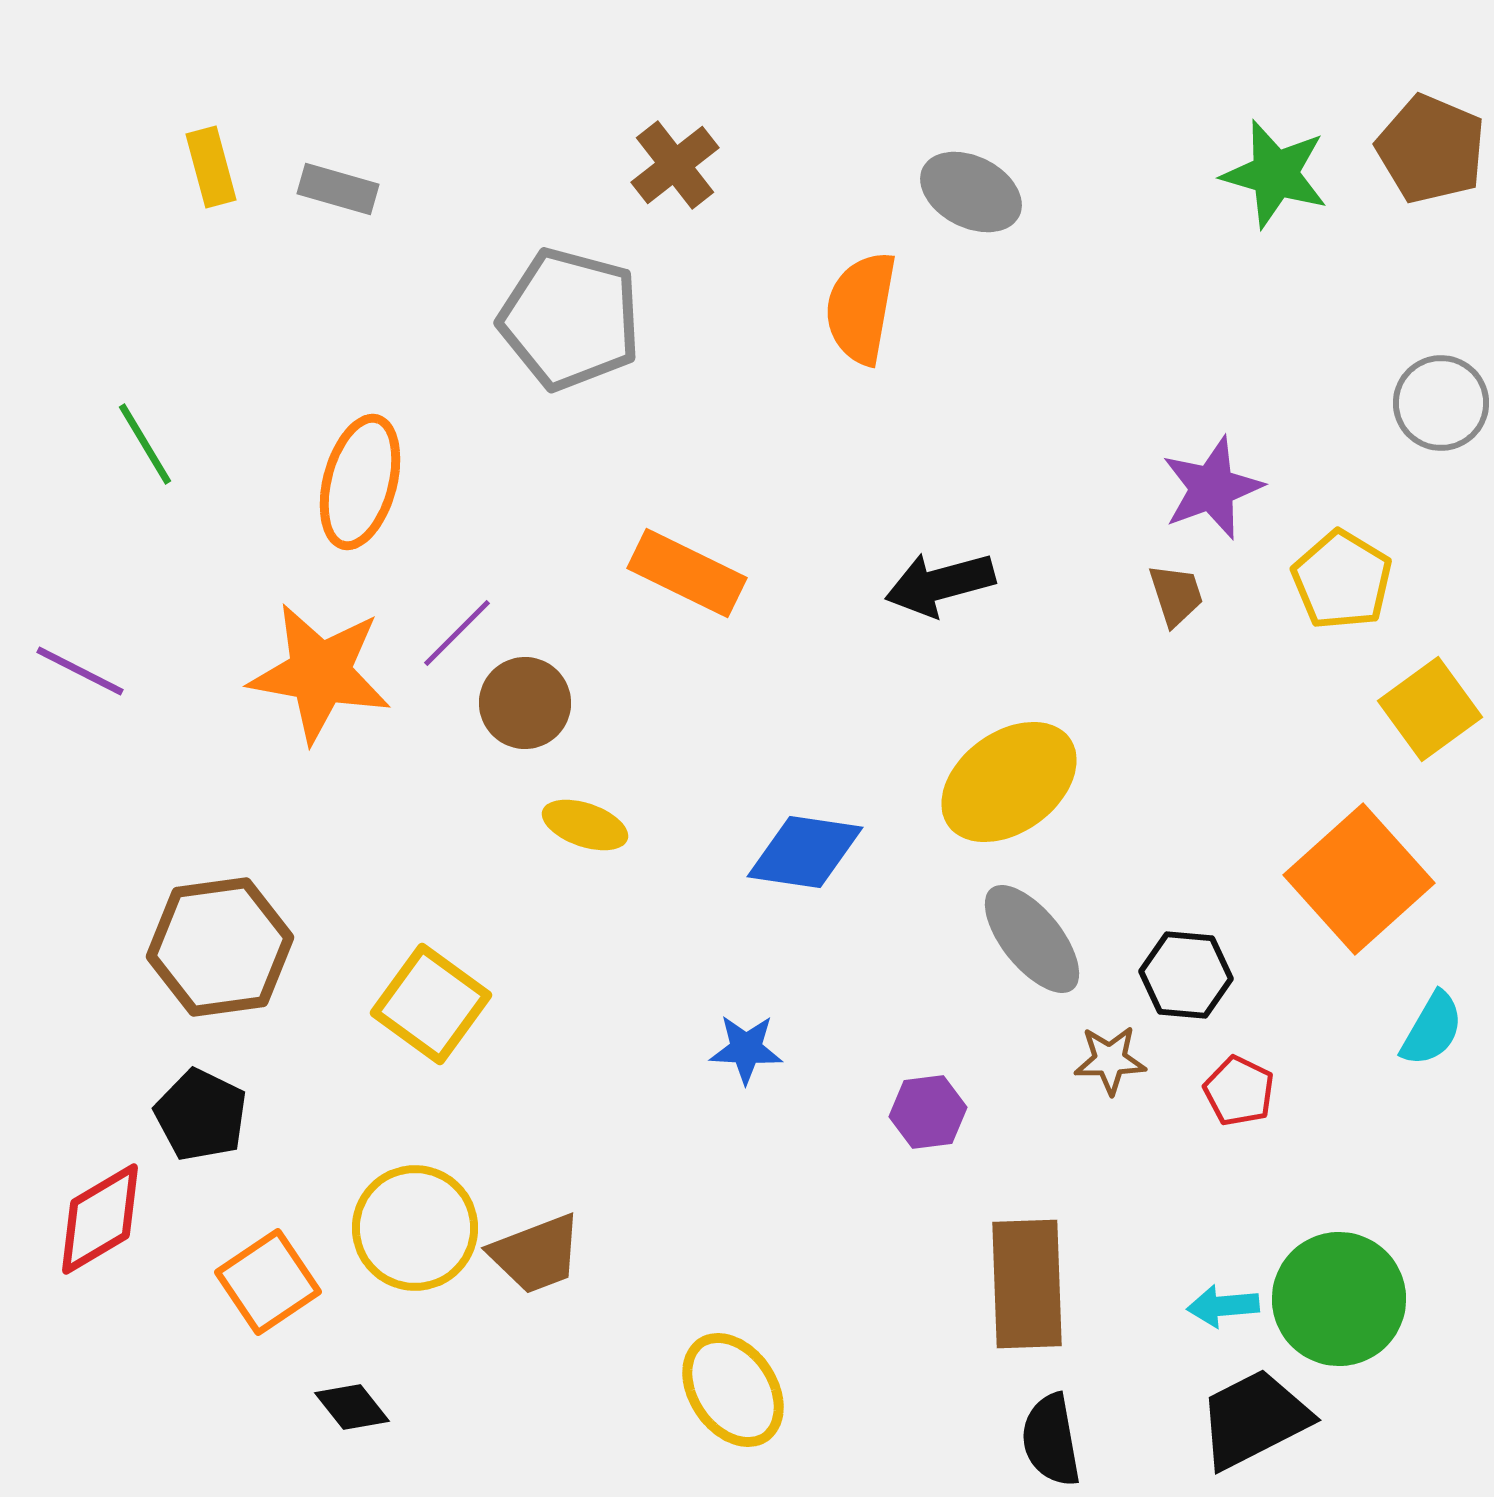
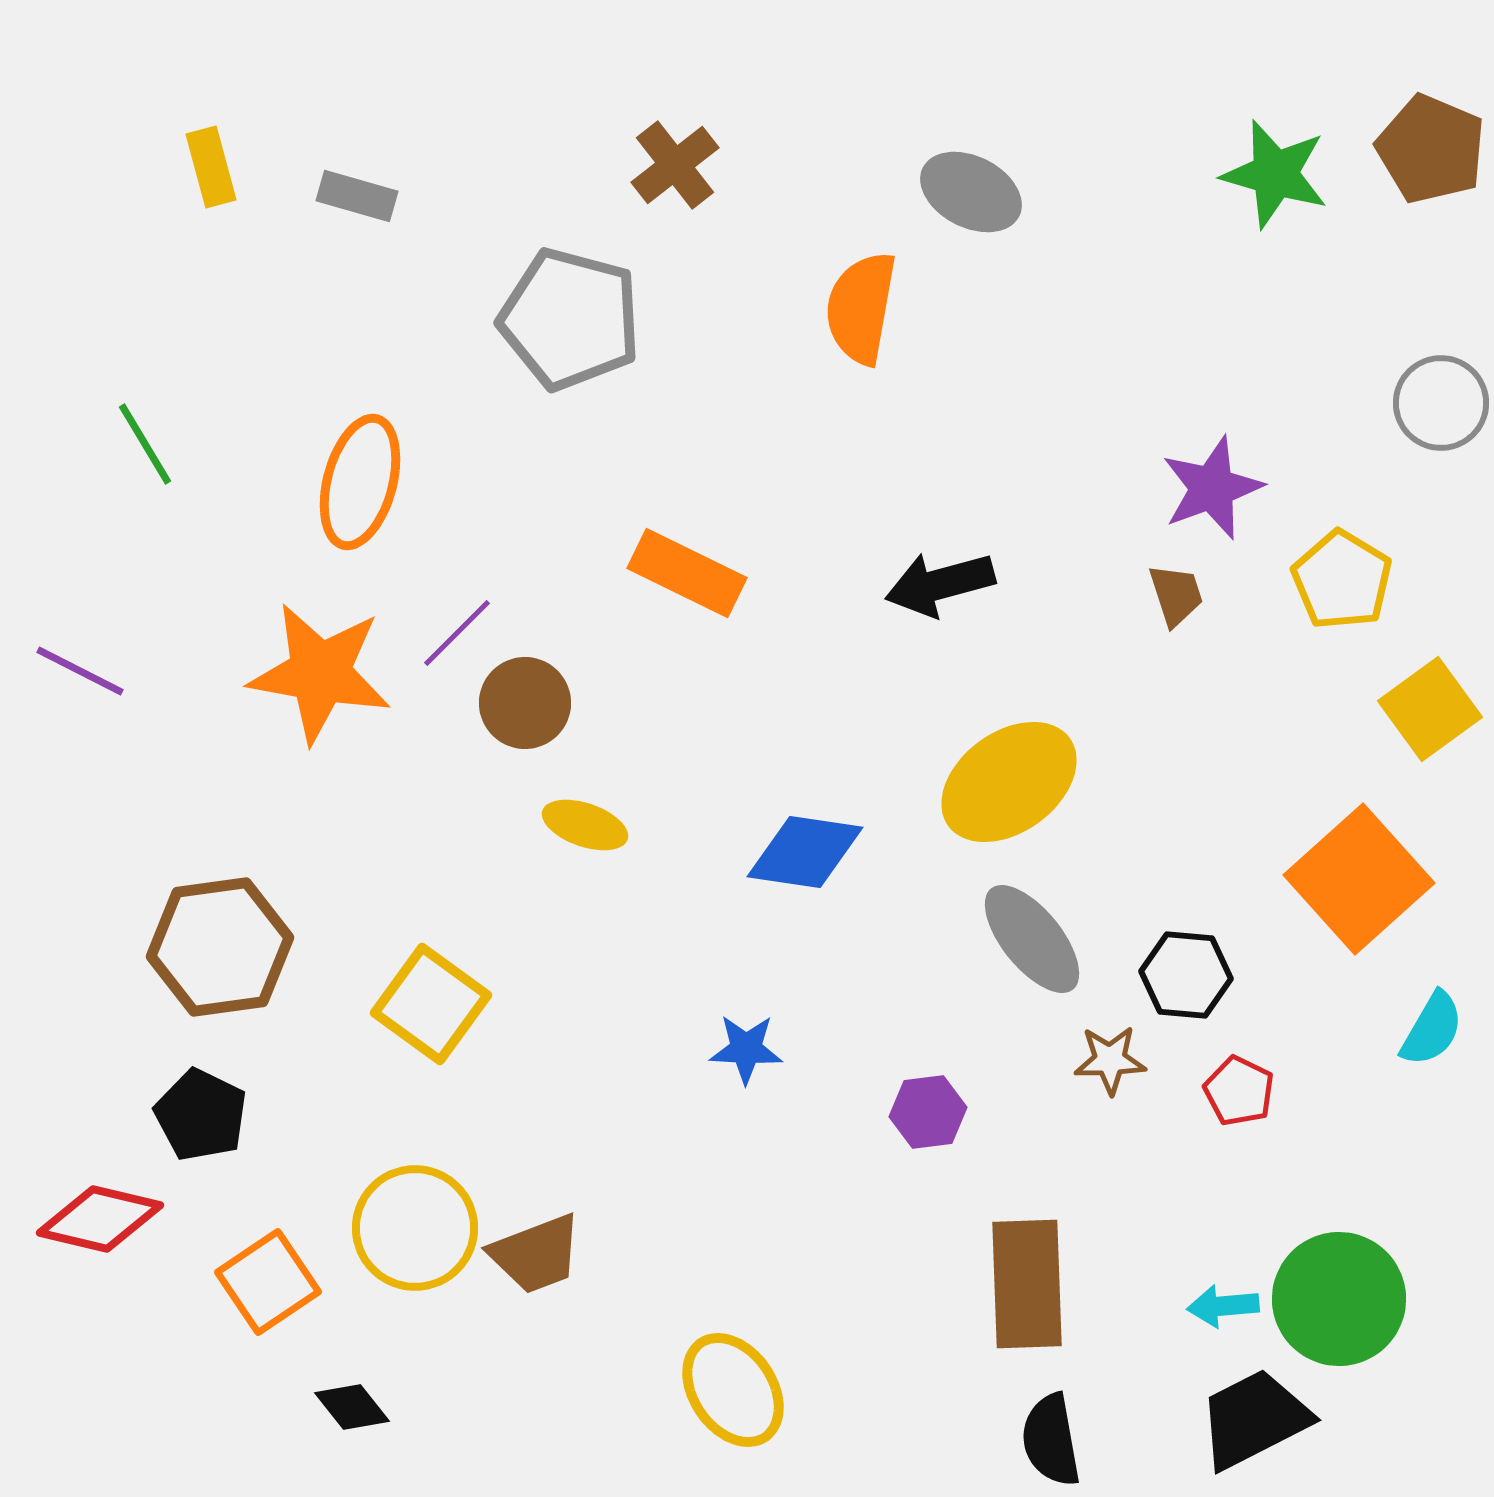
gray rectangle at (338, 189): moved 19 px right, 7 px down
red diamond at (100, 1219): rotated 44 degrees clockwise
